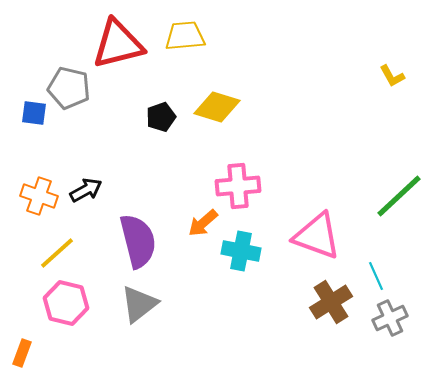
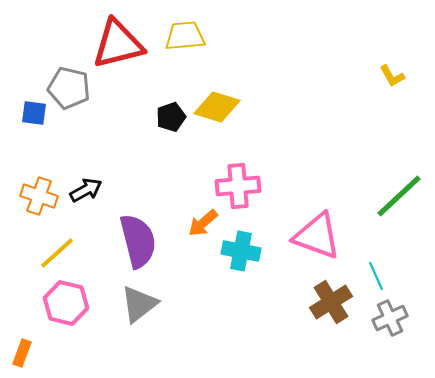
black pentagon: moved 10 px right
